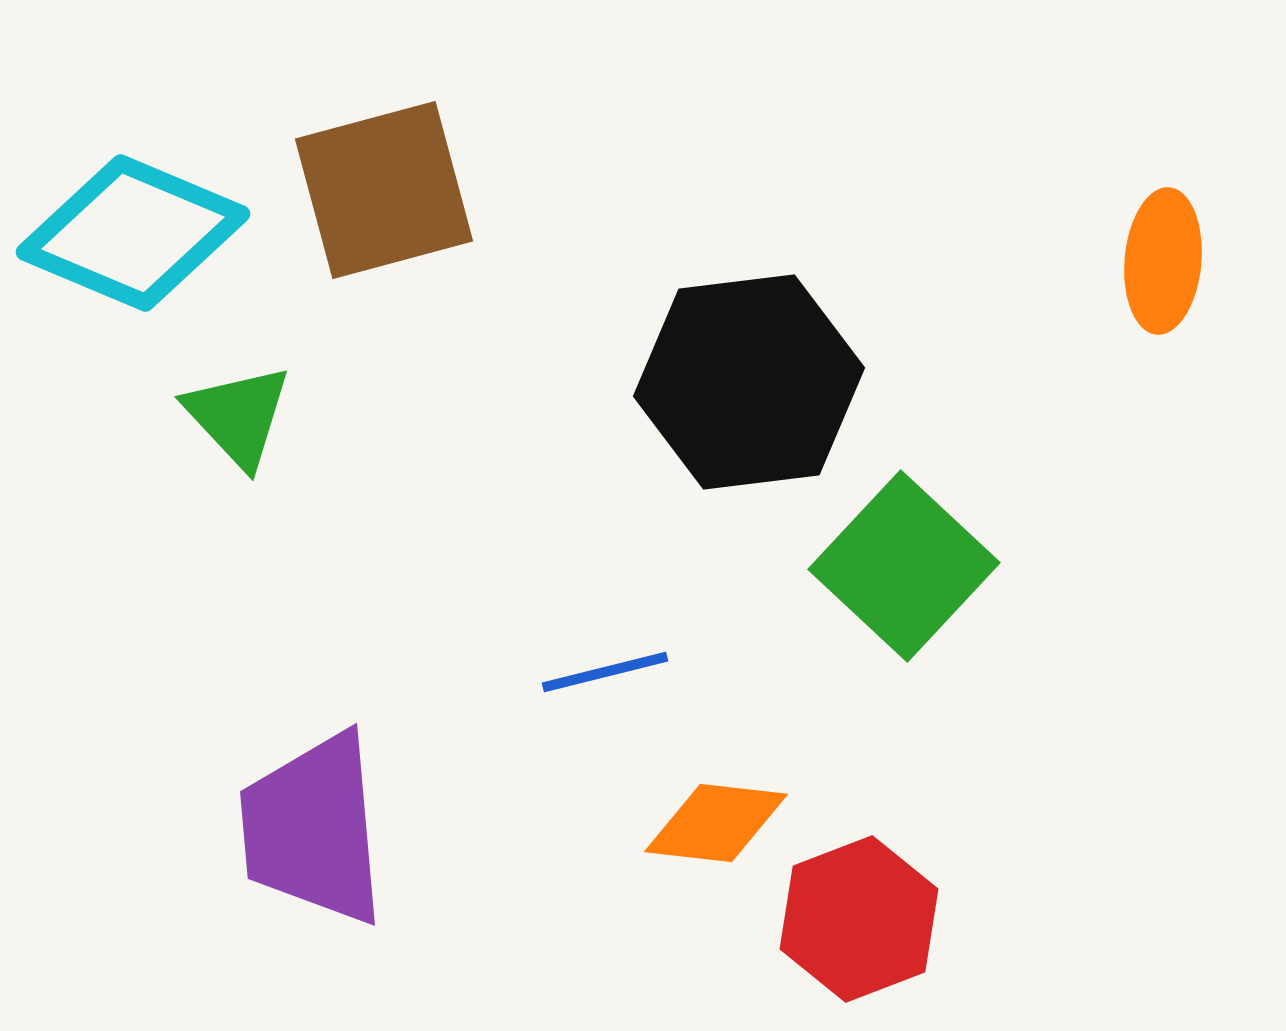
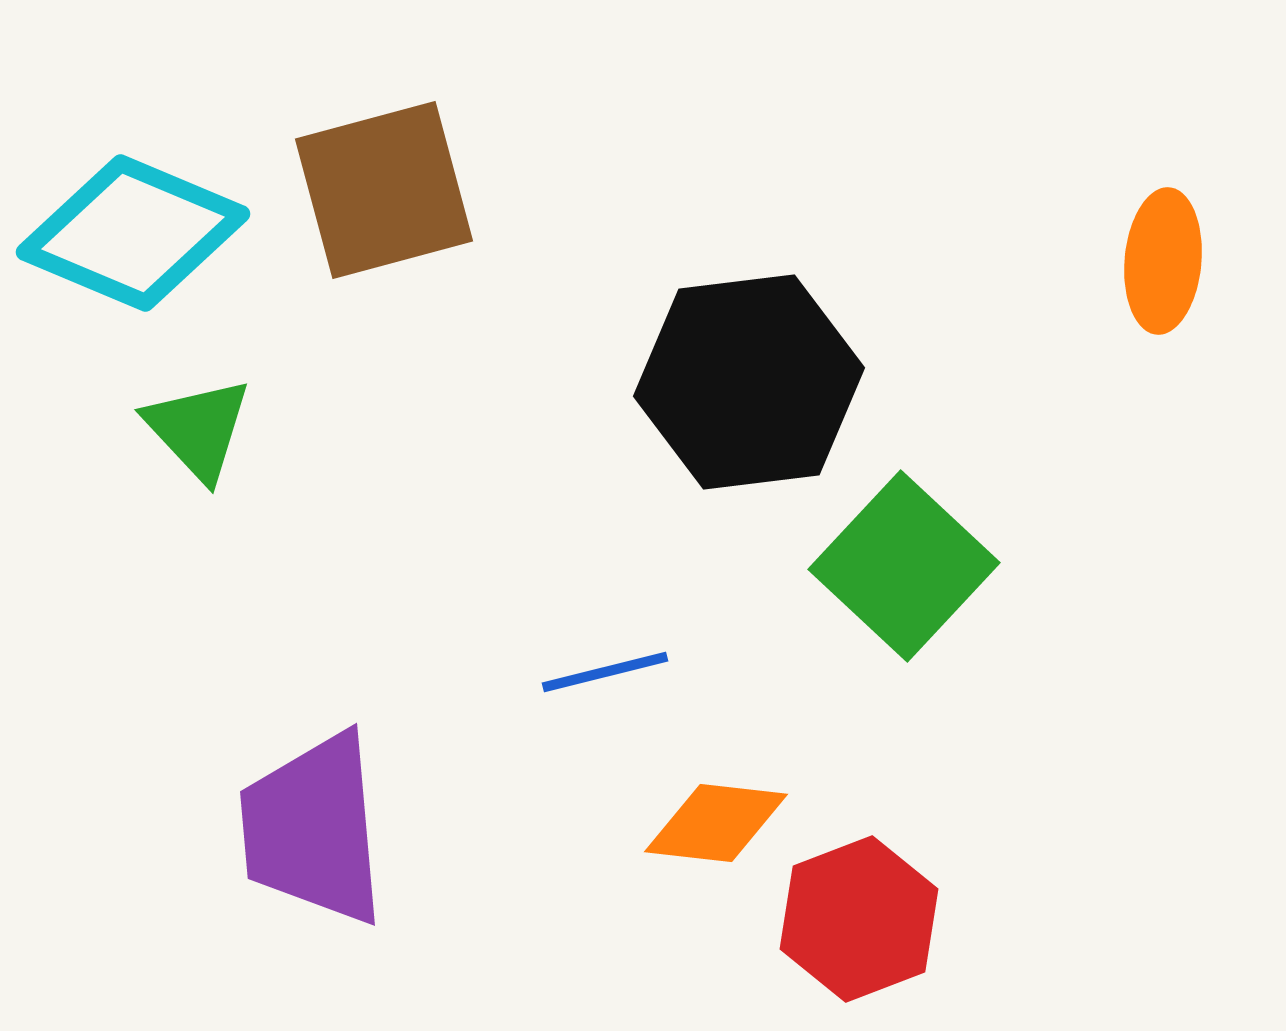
green triangle: moved 40 px left, 13 px down
